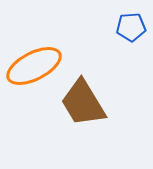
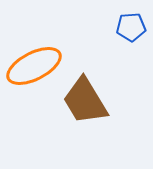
brown trapezoid: moved 2 px right, 2 px up
